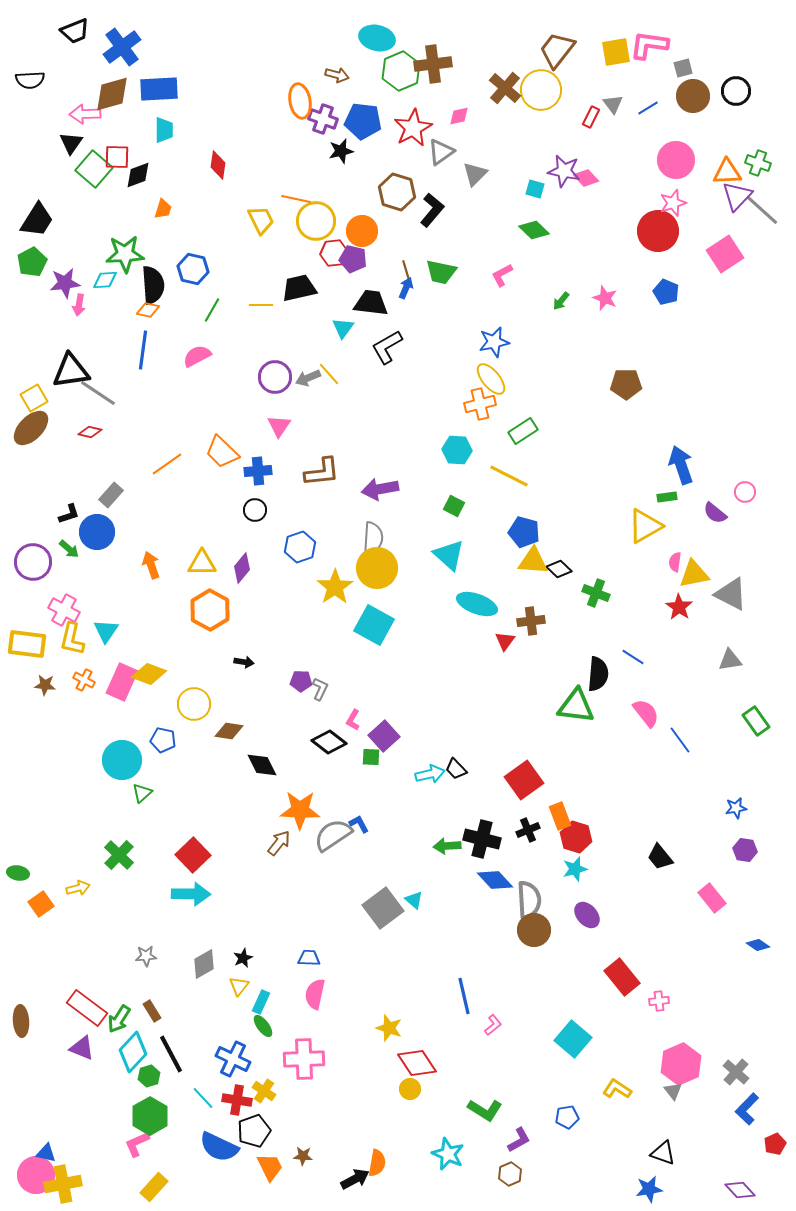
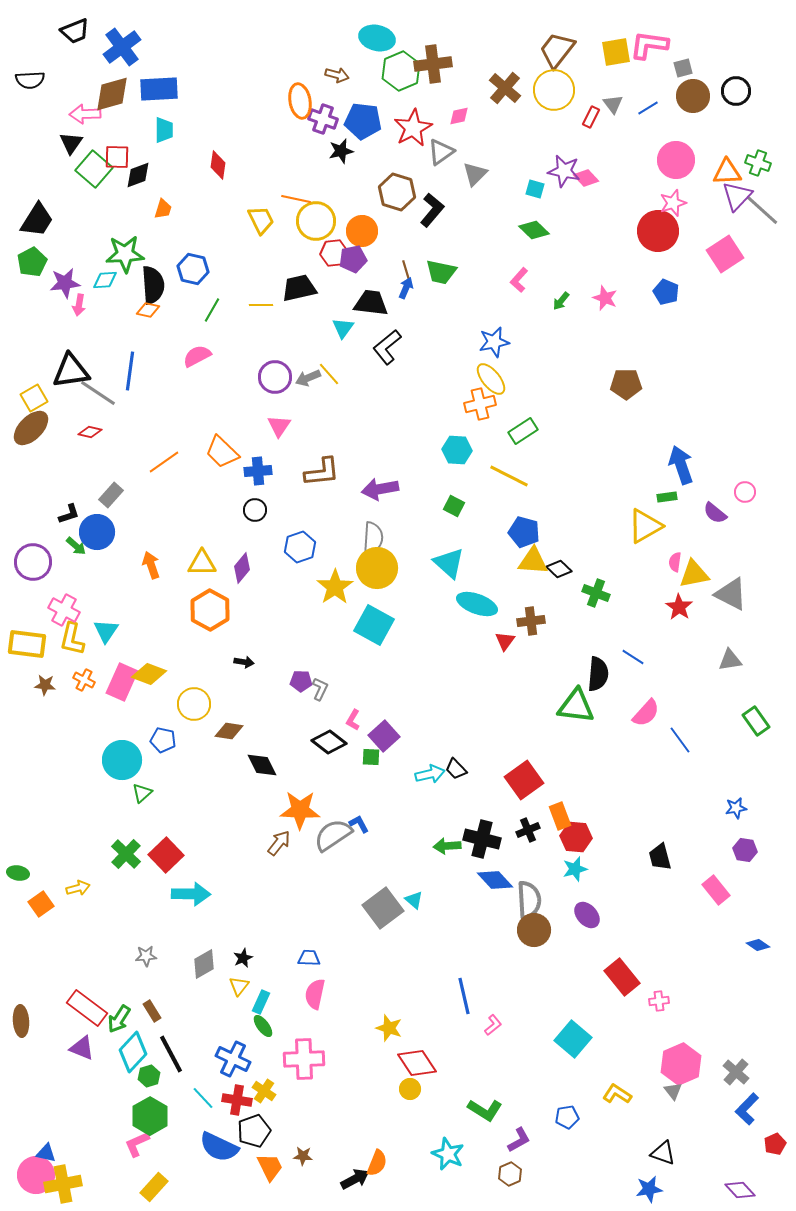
yellow circle at (541, 90): moved 13 px right
purple pentagon at (353, 259): rotated 24 degrees counterclockwise
pink L-shape at (502, 275): moved 17 px right, 5 px down; rotated 20 degrees counterclockwise
black L-shape at (387, 347): rotated 9 degrees counterclockwise
blue line at (143, 350): moved 13 px left, 21 px down
orange line at (167, 464): moved 3 px left, 2 px up
green arrow at (69, 549): moved 7 px right, 3 px up
cyan triangle at (449, 555): moved 8 px down
pink semicircle at (646, 713): rotated 80 degrees clockwise
red hexagon at (576, 837): rotated 12 degrees counterclockwise
green cross at (119, 855): moved 7 px right, 1 px up
red square at (193, 855): moved 27 px left
black trapezoid at (660, 857): rotated 24 degrees clockwise
pink rectangle at (712, 898): moved 4 px right, 8 px up
yellow L-shape at (617, 1089): moved 5 px down
orange semicircle at (377, 1163): rotated 12 degrees clockwise
